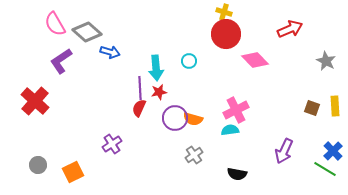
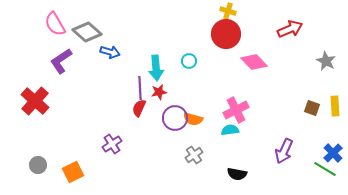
yellow cross: moved 4 px right, 1 px up
pink diamond: moved 1 px left, 2 px down
blue cross: moved 2 px down
